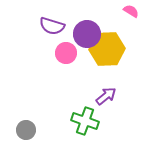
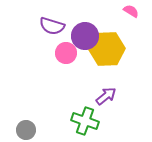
purple circle: moved 2 px left, 2 px down
